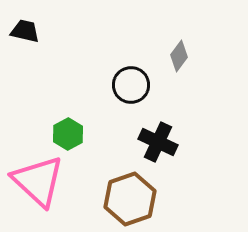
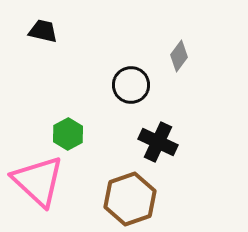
black trapezoid: moved 18 px right
